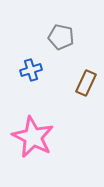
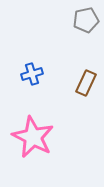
gray pentagon: moved 25 px right, 17 px up; rotated 25 degrees counterclockwise
blue cross: moved 1 px right, 4 px down
